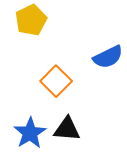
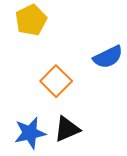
black triangle: rotated 28 degrees counterclockwise
blue star: rotated 20 degrees clockwise
